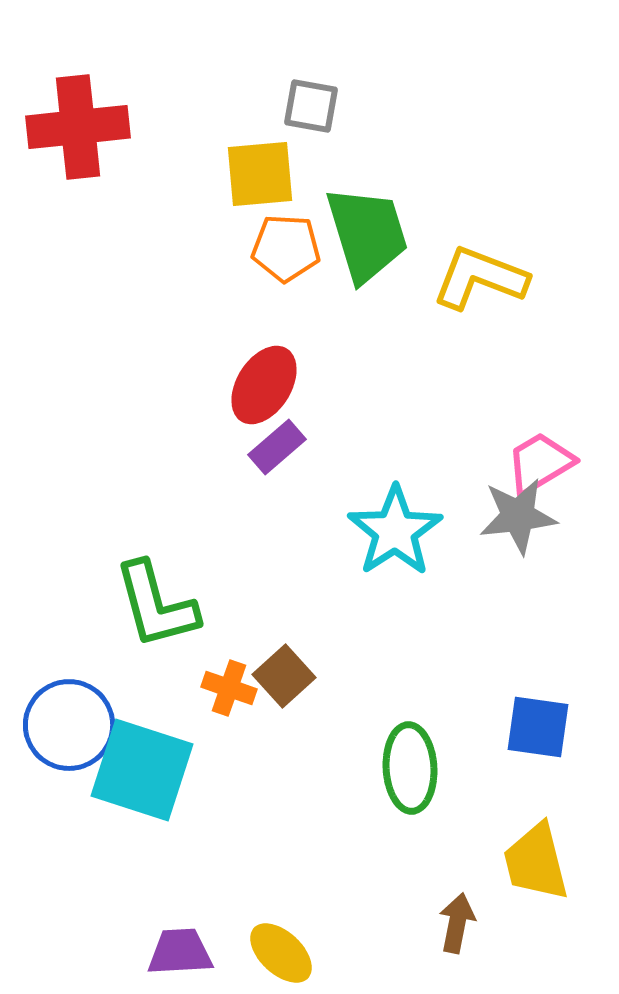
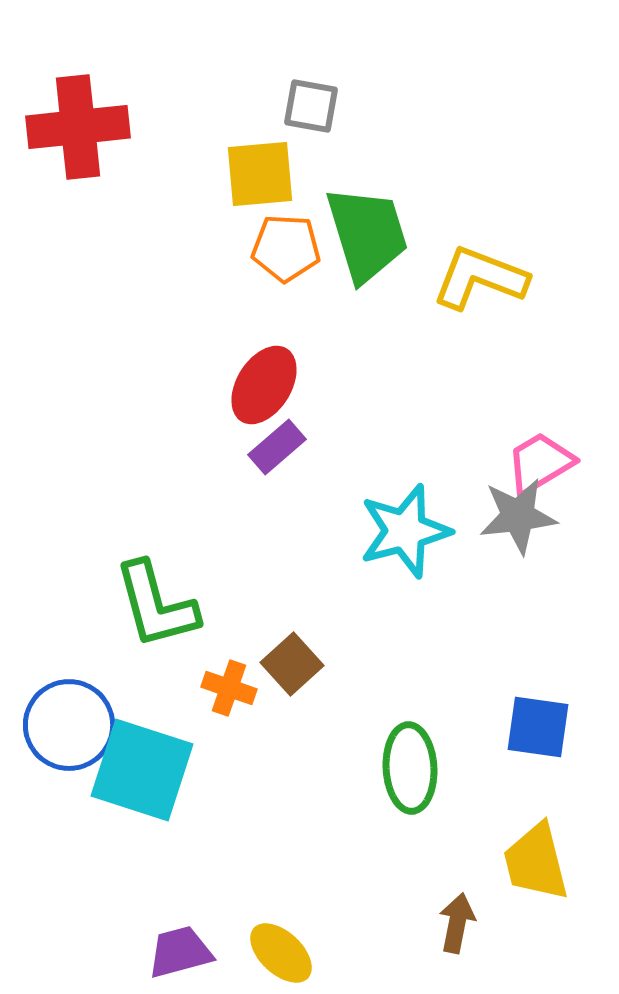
cyan star: moved 10 px right; rotated 18 degrees clockwise
brown square: moved 8 px right, 12 px up
purple trapezoid: rotated 12 degrees counterclockwise
